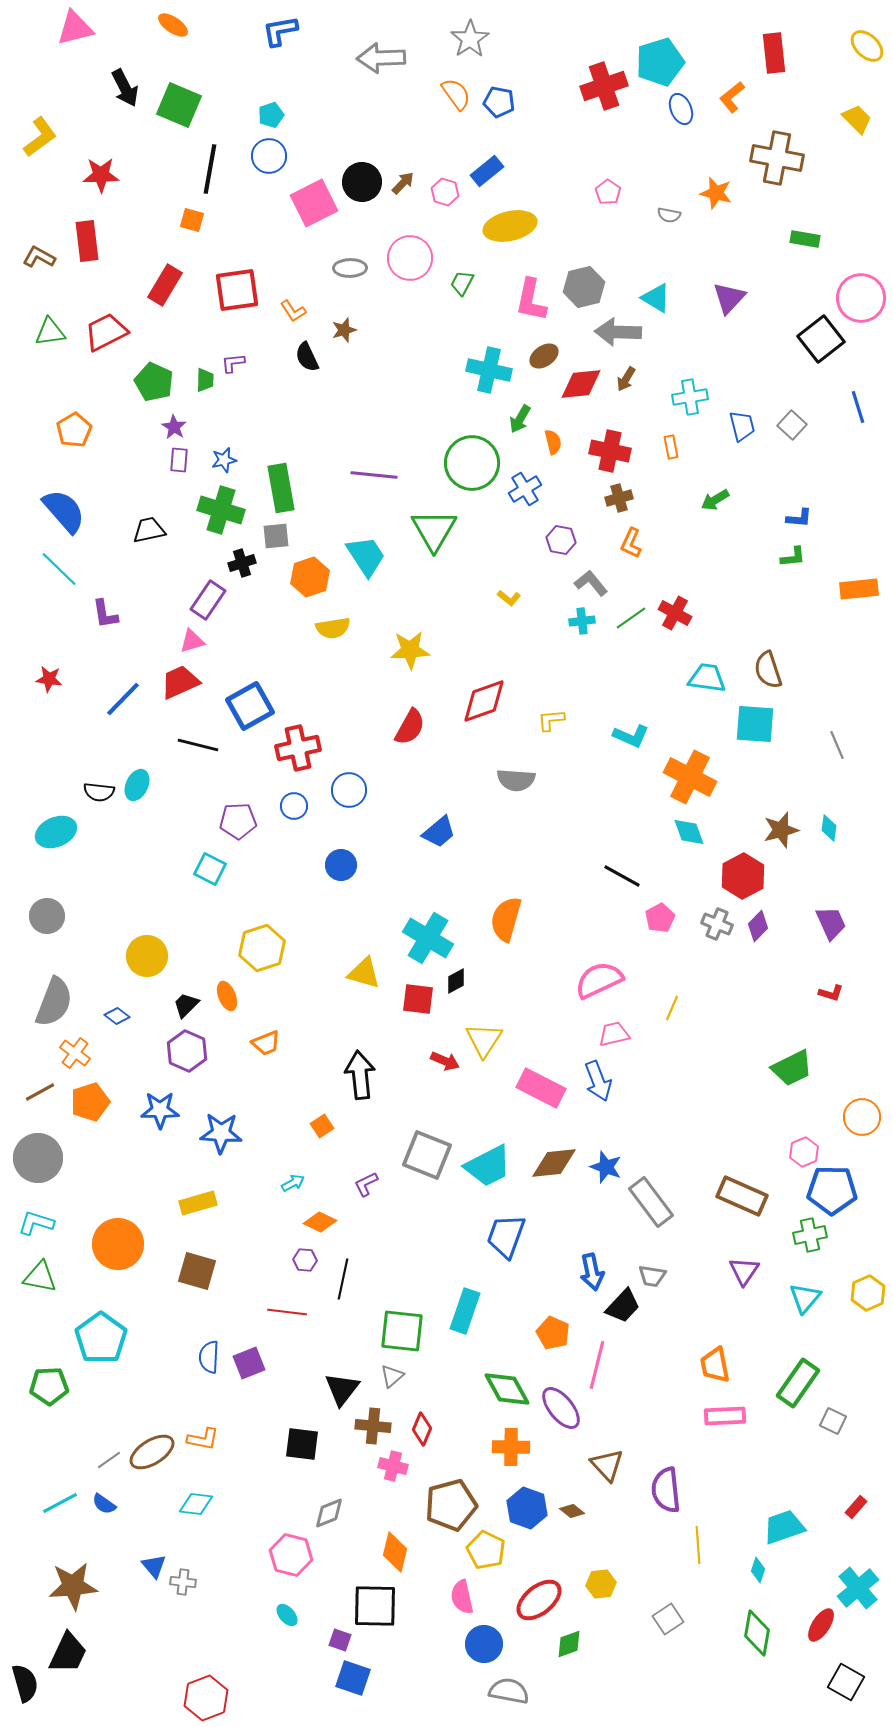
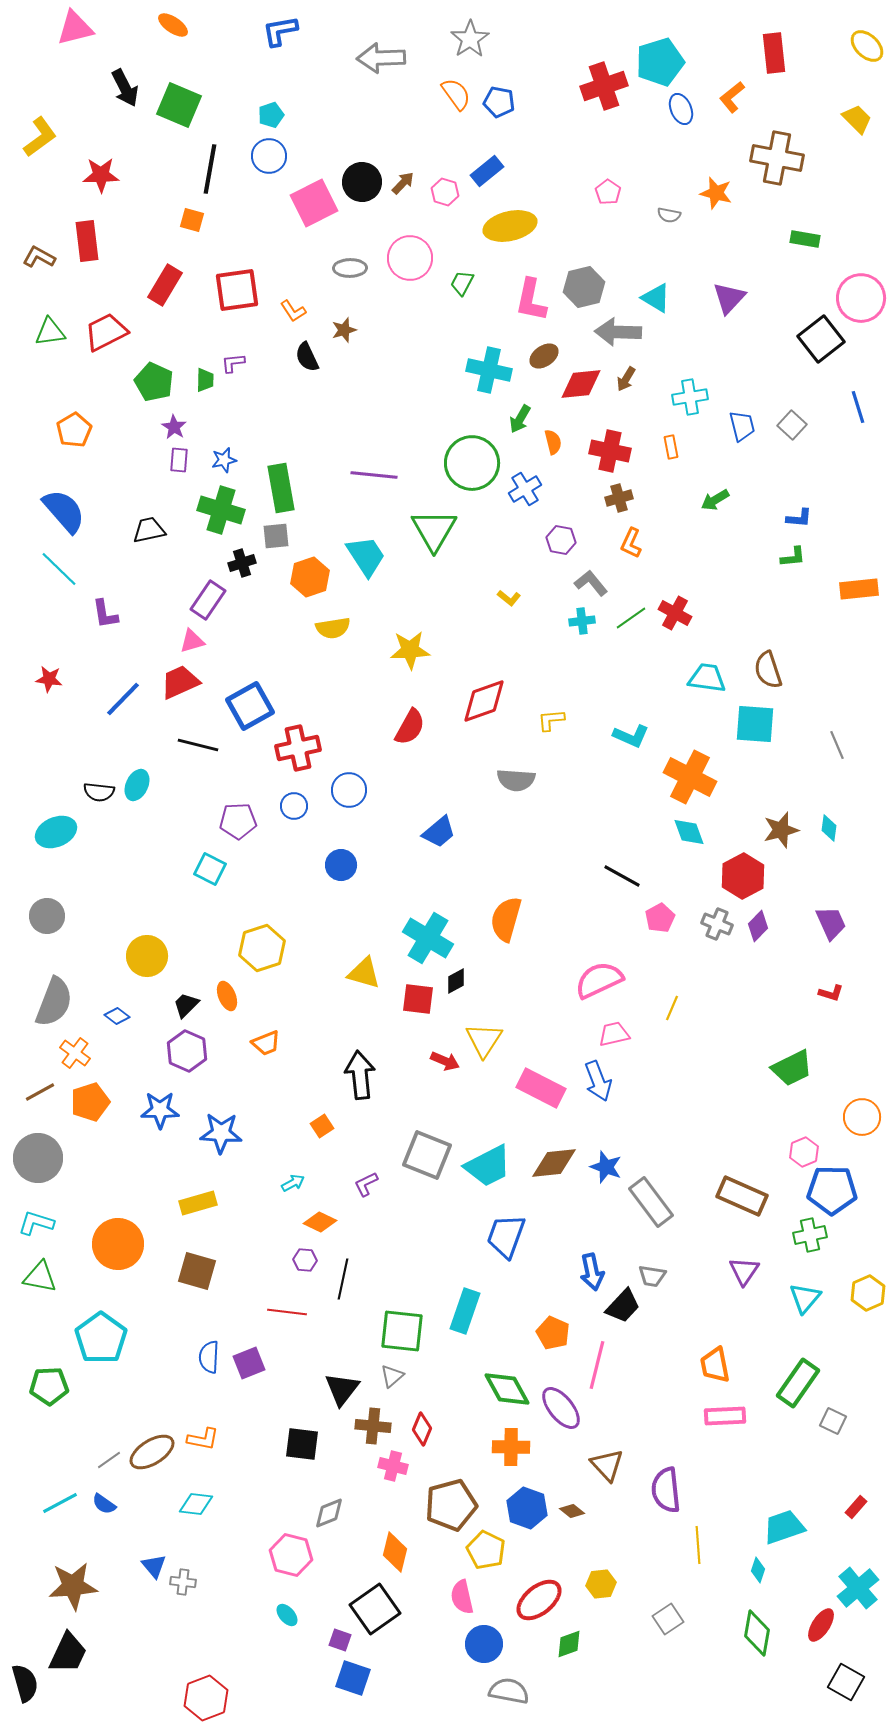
black square at (375, 1606): moved 3 px down; rotated 36 degrees counterclockwise
